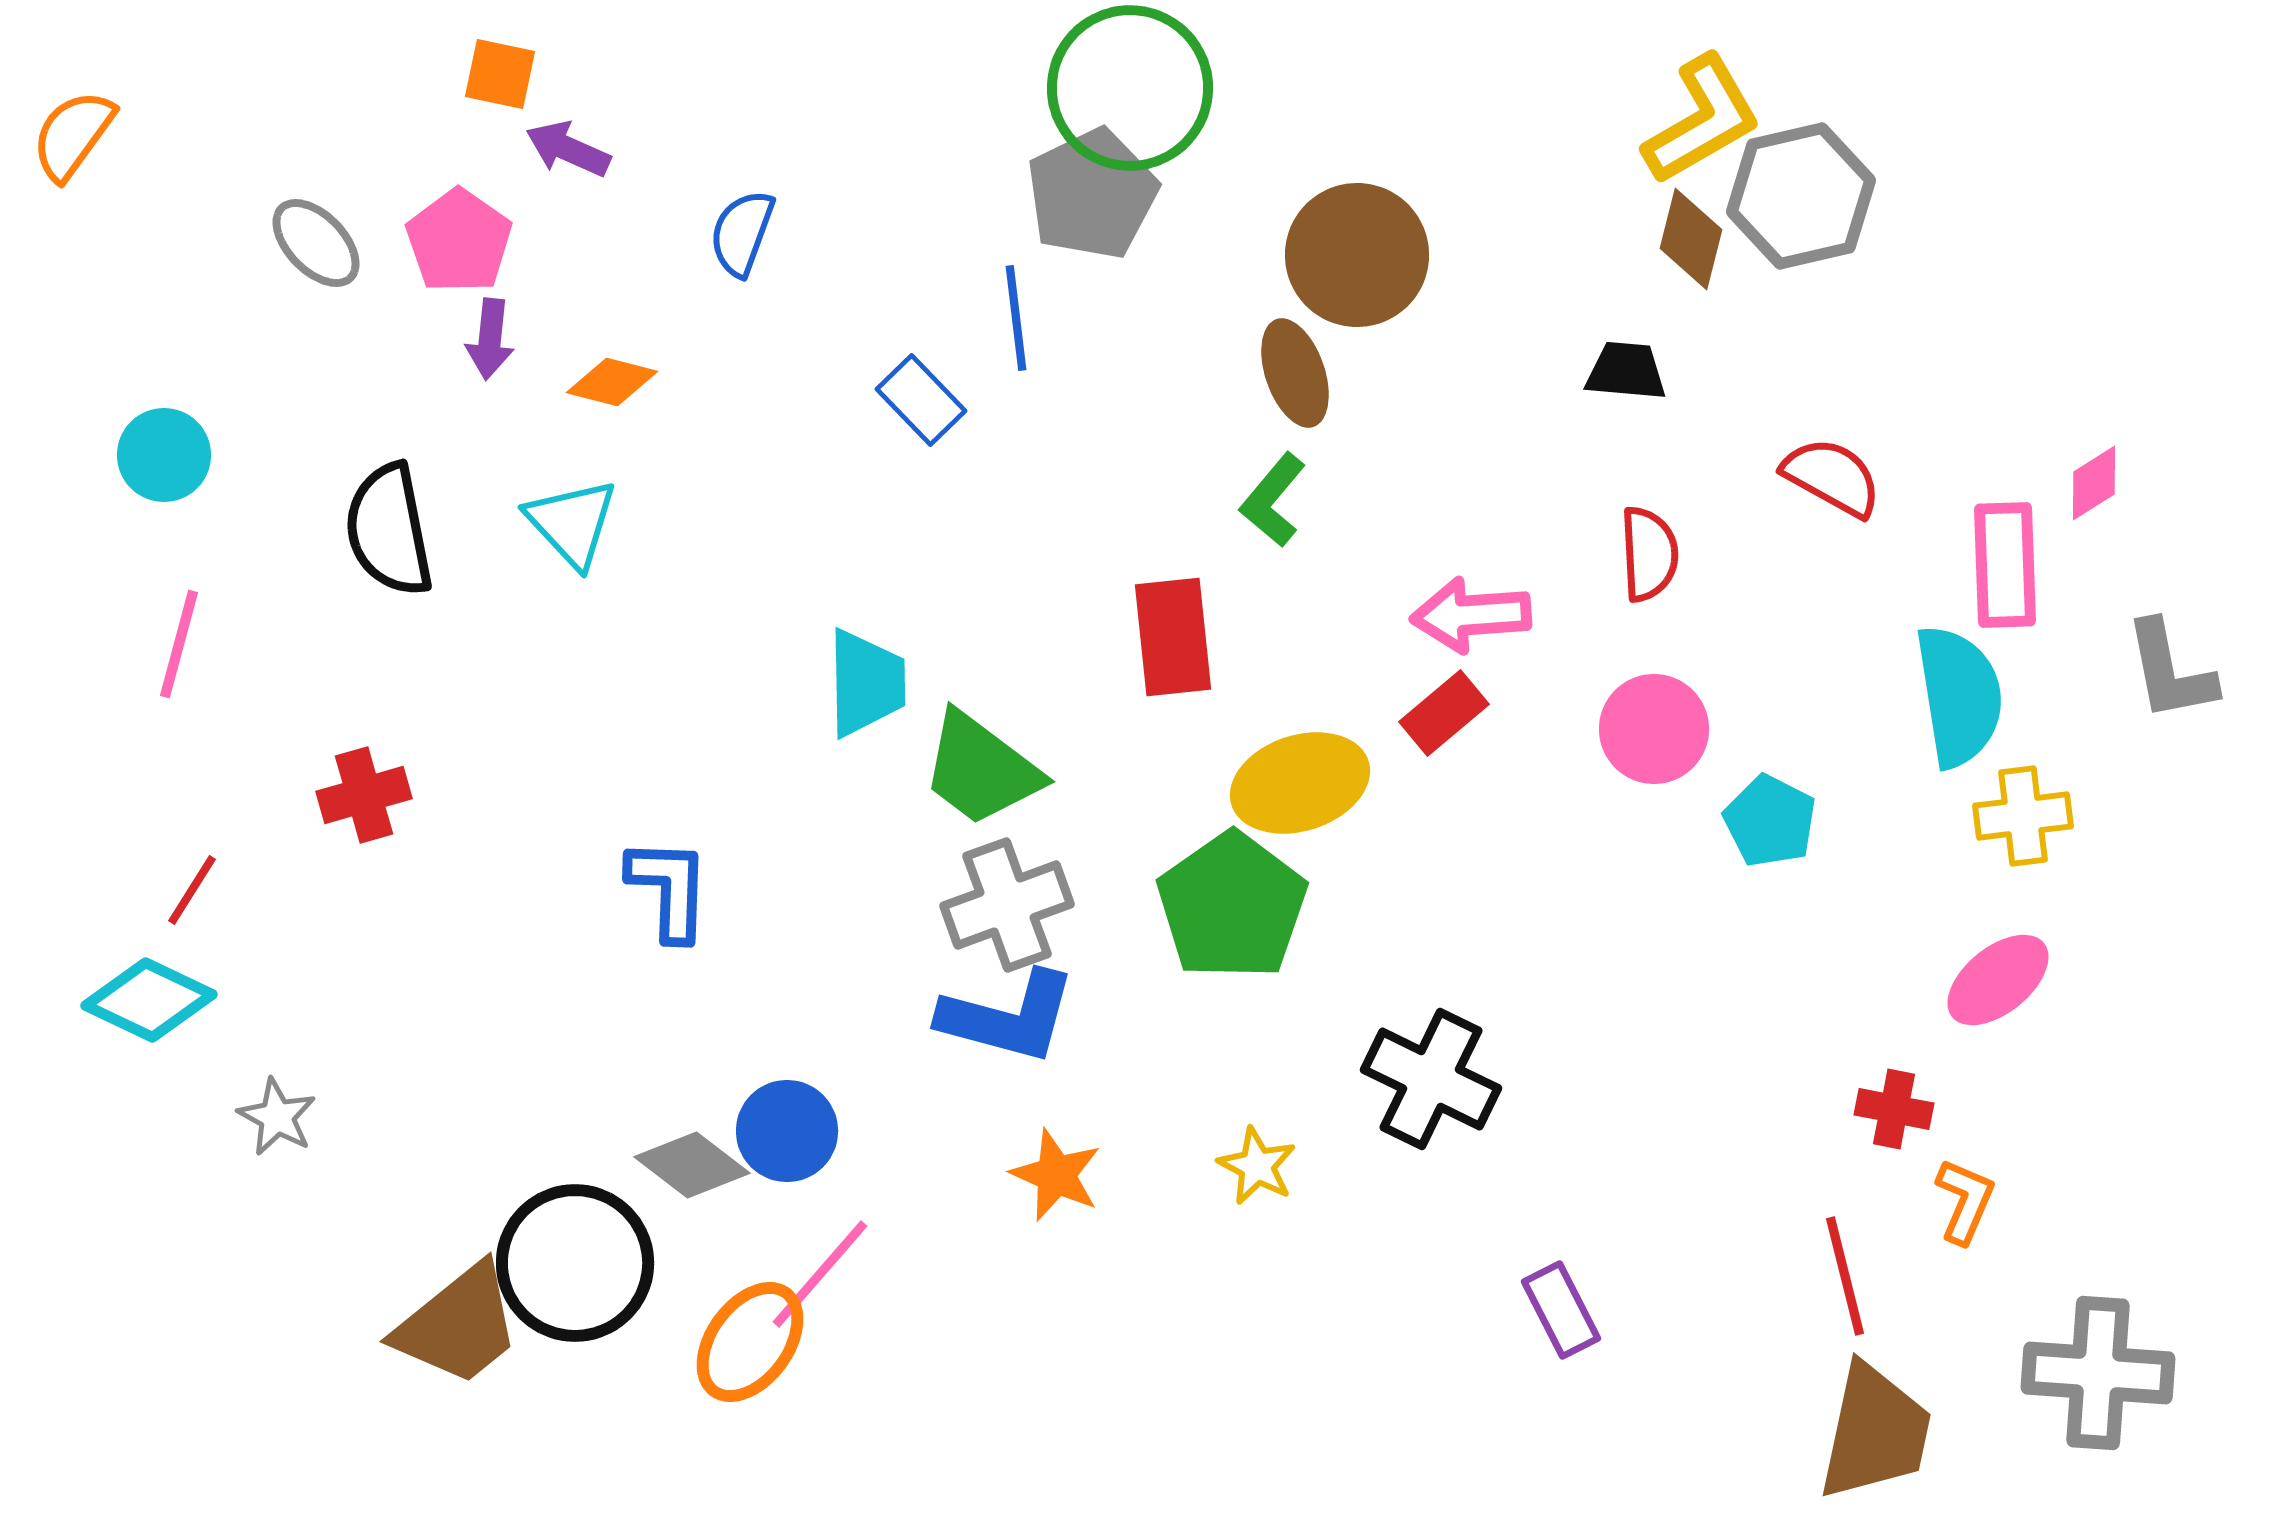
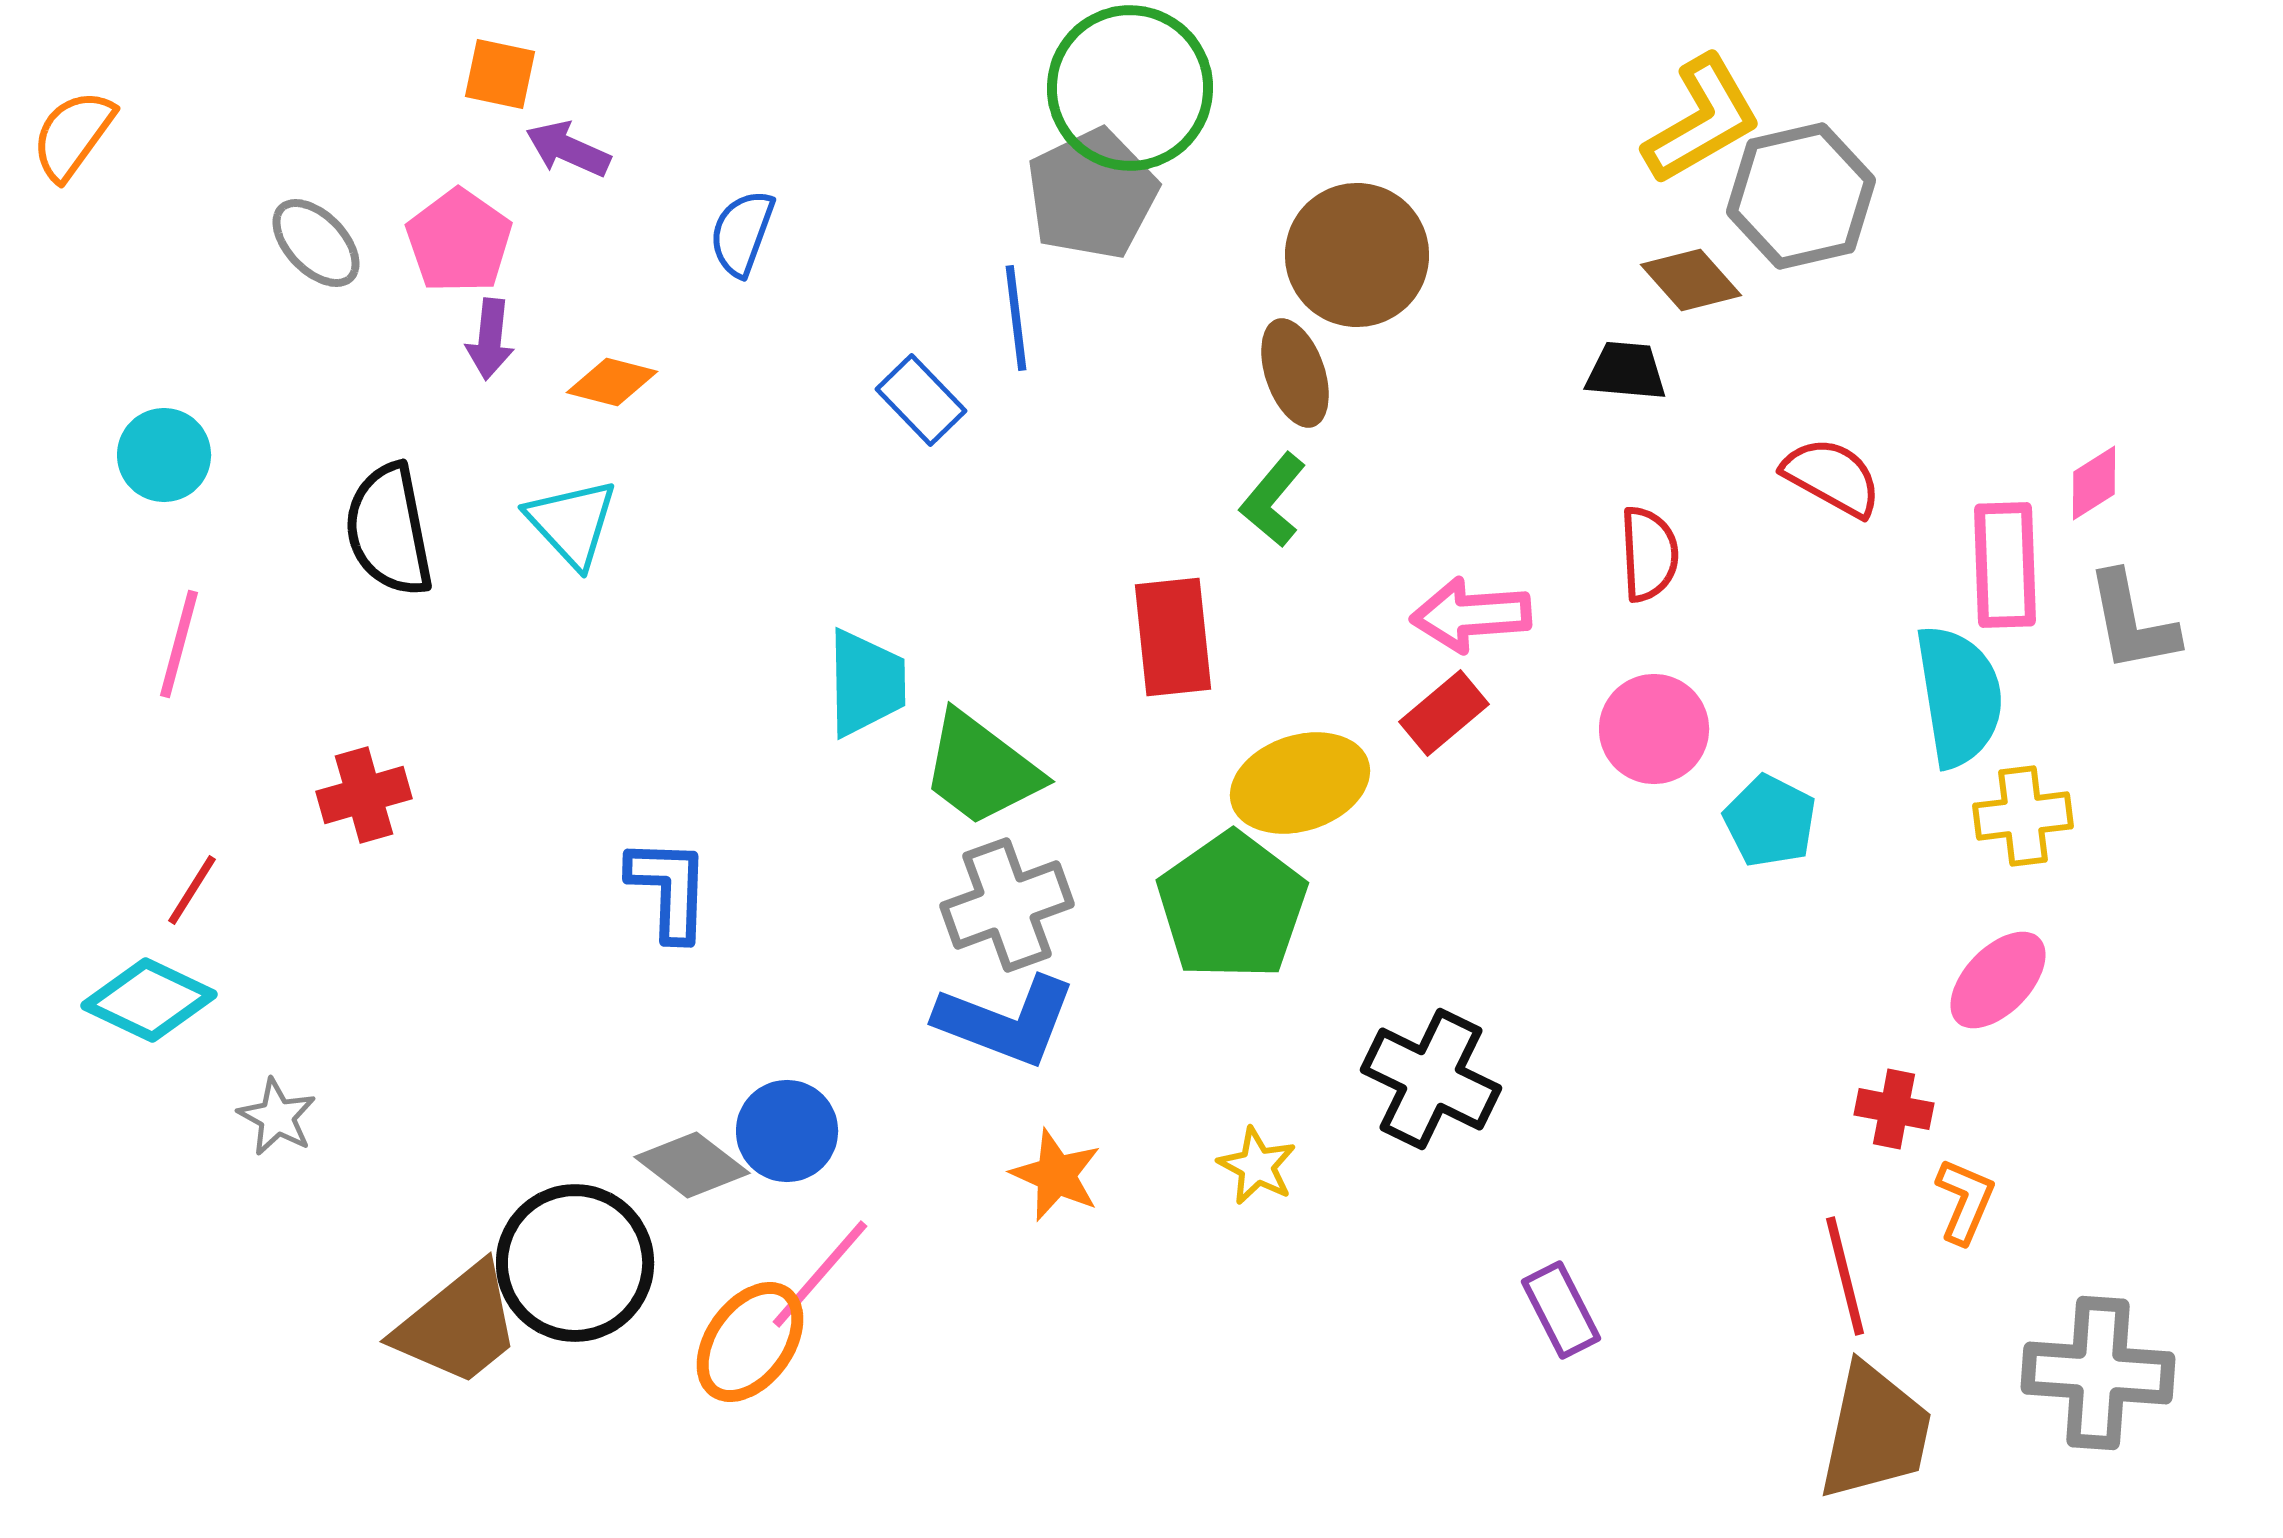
brown diamond at (1691, 239): moved 41 px down; rotated 56 degrees counterclockwise
gray L-shape at (2170, 671): moved 38 px left, 49 px up
pink ellipse at (1998, 980): rotated 7 degrees counterclockwise
blue L-shape at (1008, 1017): moved 2 px left, 4 px down; rotated 6 degrees clockwise
